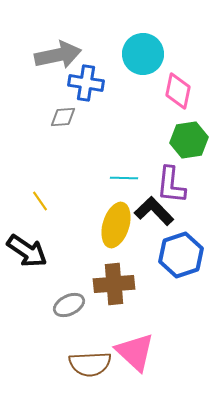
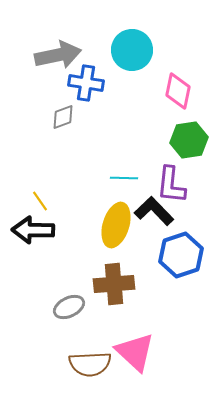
cyan circle: moved 11 px left, 4 px up
gray diamond: rotated 16 degrees counterclockwise
black arrow: moved 6 px right, 21 px up; rotated 147 degrees clockwise
gray ellipse: moved 2 px down
